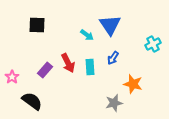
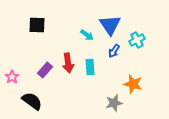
cyan cross: moved 16 px left, 4 px up
blue arrow: moved 1 px right, 7 px up
red arrow: rotated 18 degrees clockwise
